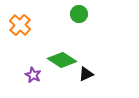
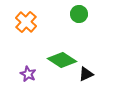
orange cross: moved 6 px right, 3 px up
purple star: moved 5 px left, 1 px up
